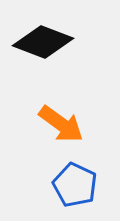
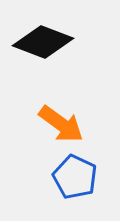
blue pentagon: moved 8 px up
